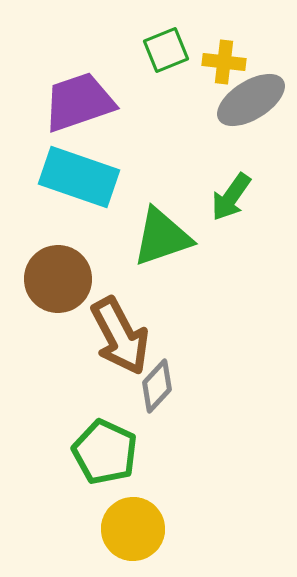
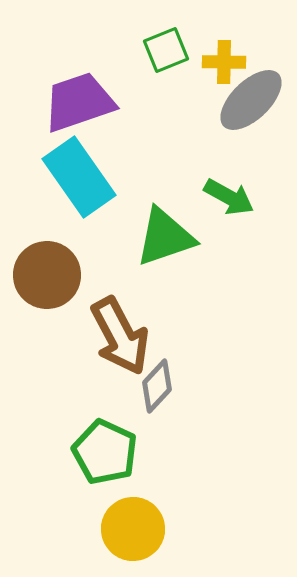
yellow cross: rotated 6 degrees counterclockwise
gray ellipse: rotated 12 degrees counterclockwise
cyan rectangle: rotated 36 degrees clockwise
green arrow: moved 2 px left; rotated 96 degrees counterclockwise
green triangle: moved 3 px right
brown circle: moved 11 px left, 4 px up
